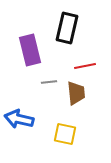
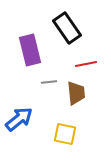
black rectangle: rotated 48 degrees counterclockwise
red line: moved 1 px right, 2 px up
blue arrow: rotated 128 degrees clockwise
